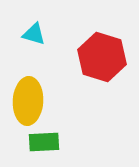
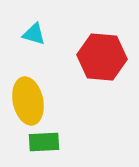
red hexagon: rotated 12 degrees counterclockwise
yellow ellipse: rotated 15 degrees counterclockwise
